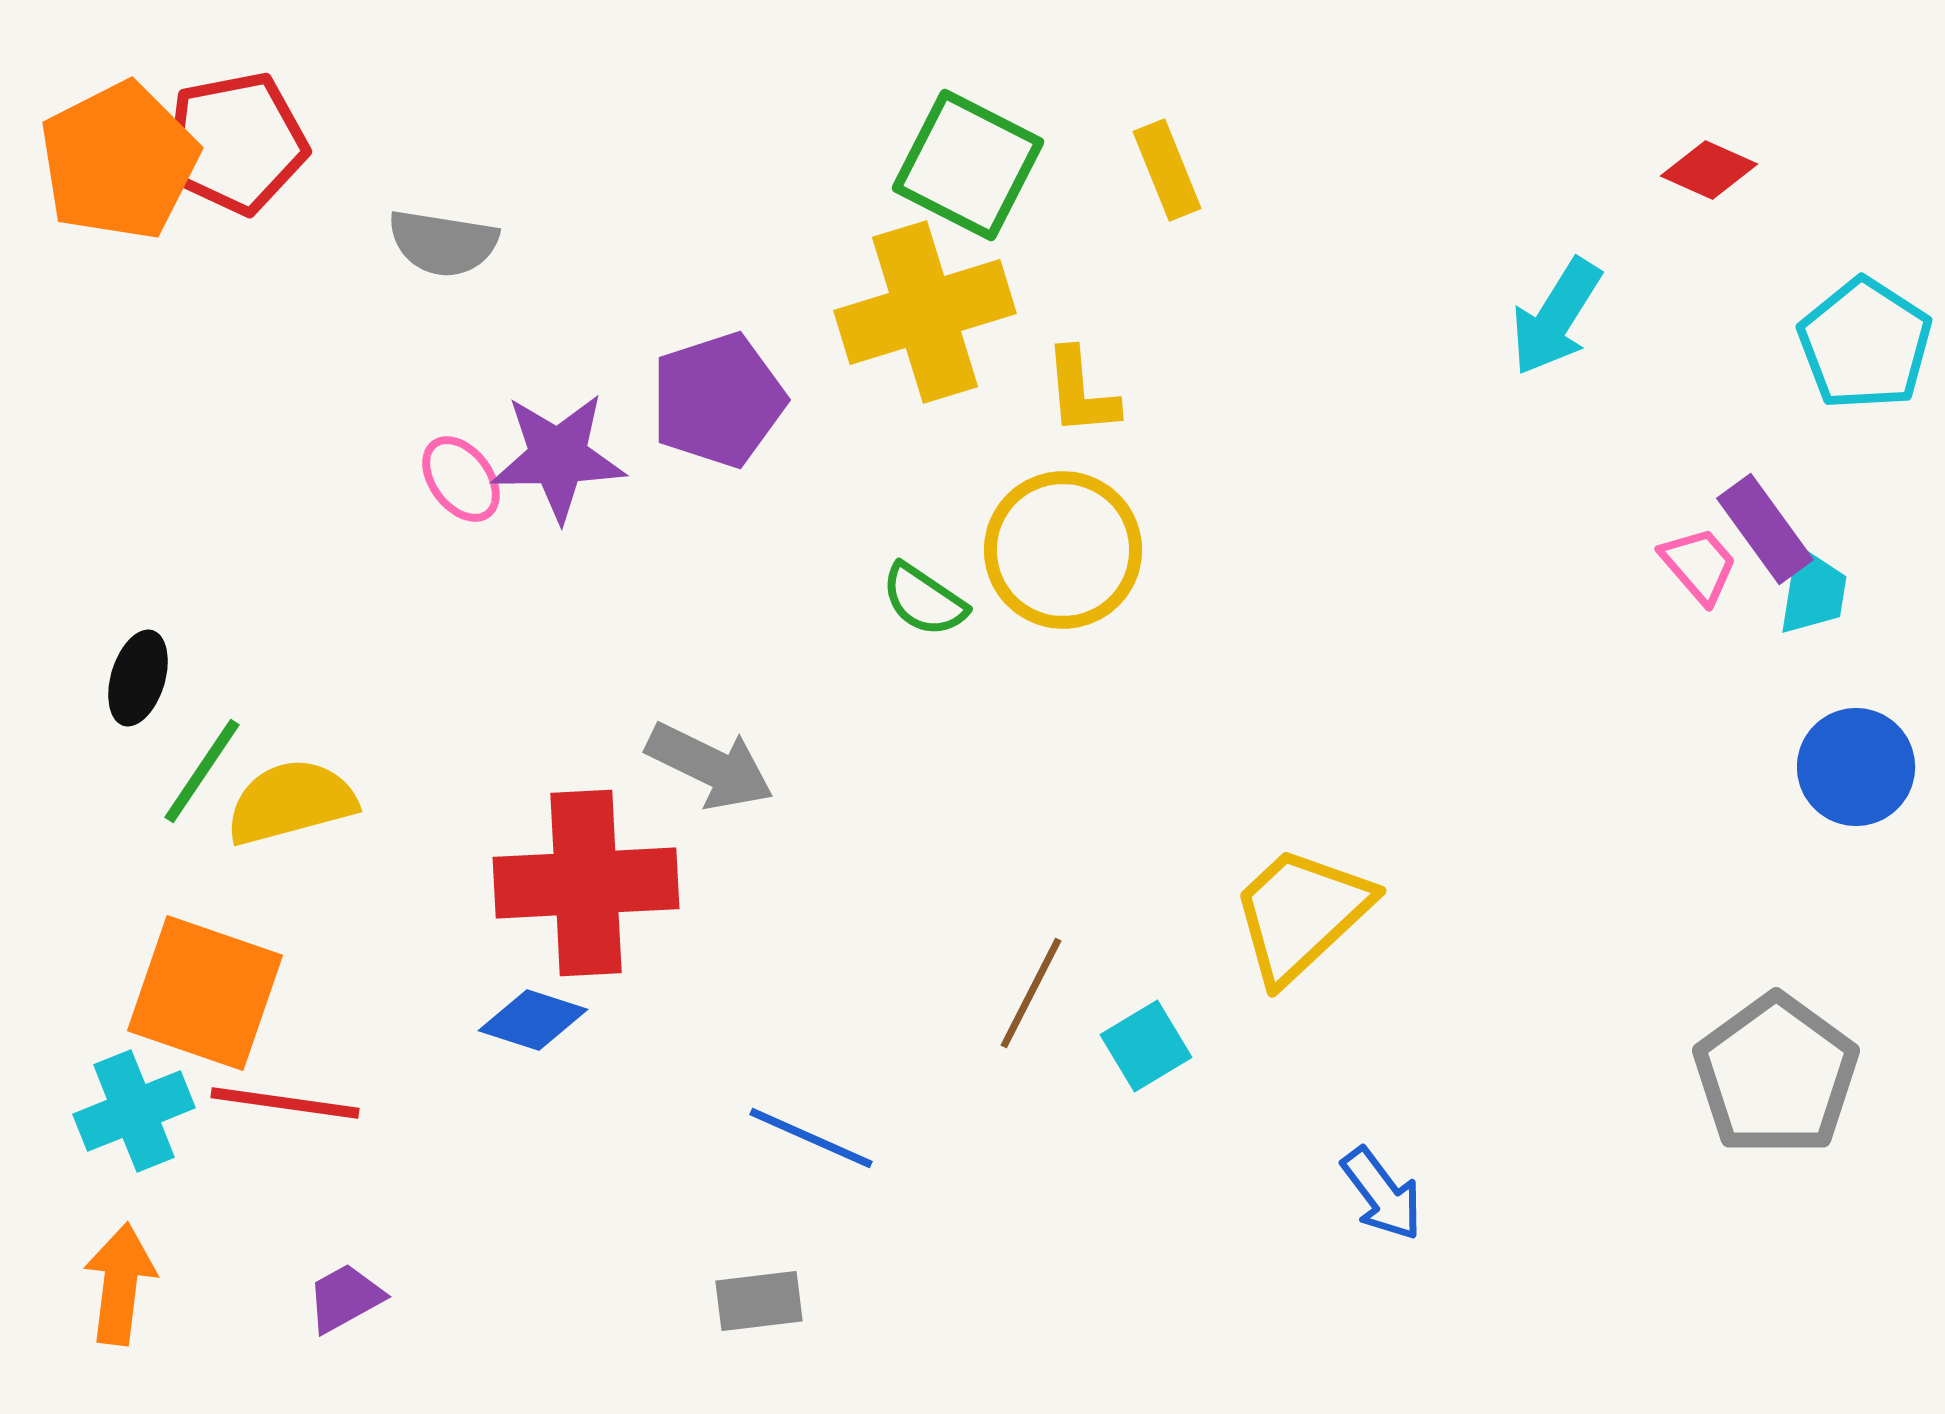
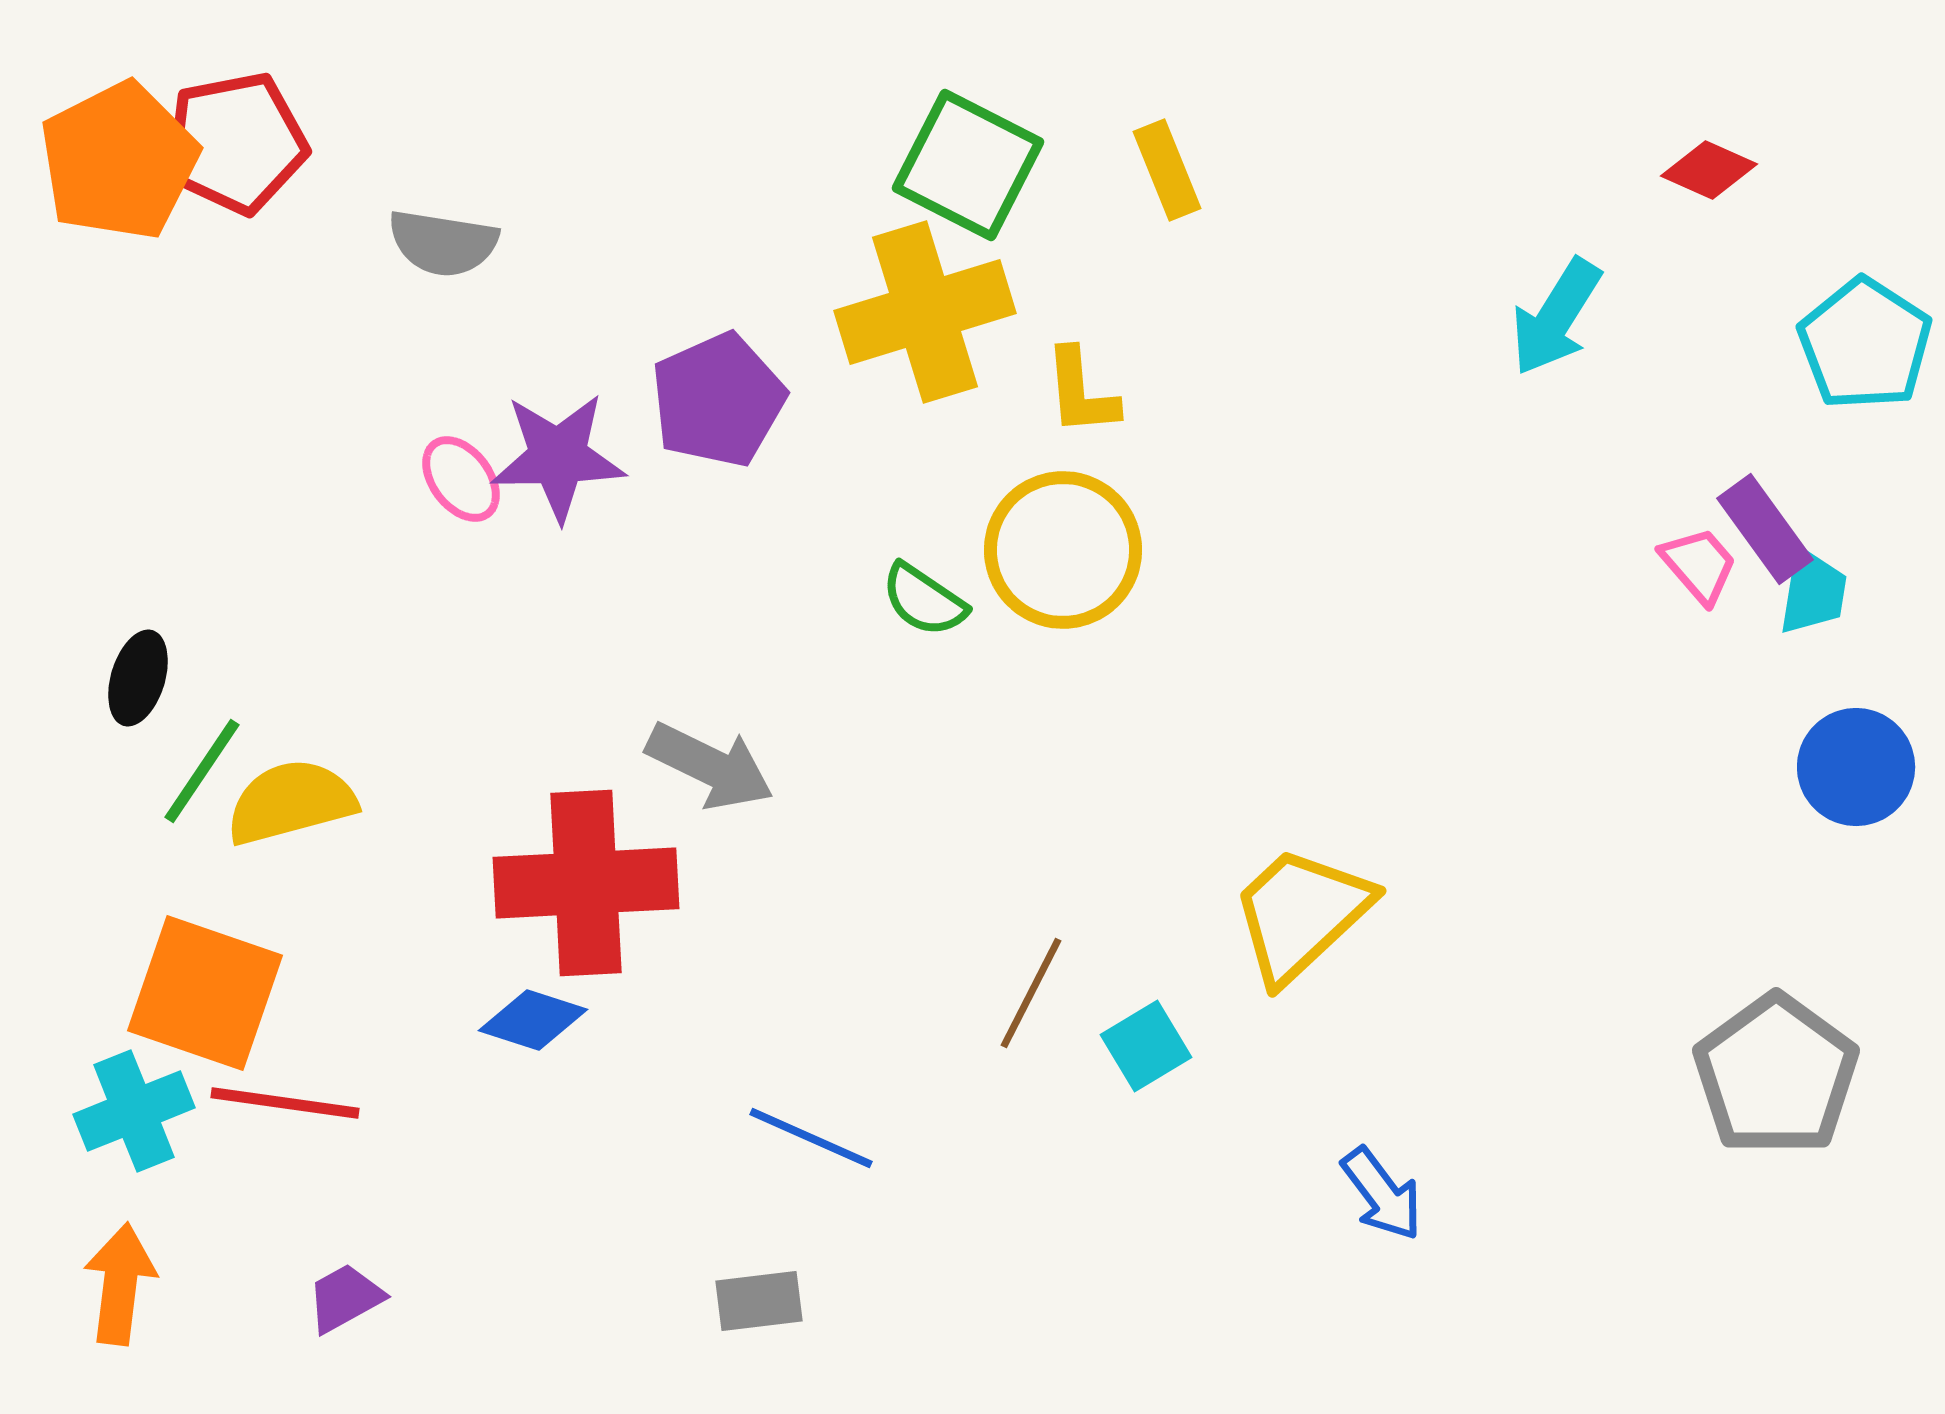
purple pentagon: rotated 6 degrees counterclockwise
